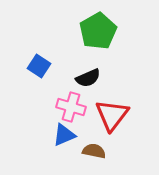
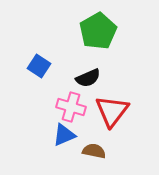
red triangle: moved 4 px up
